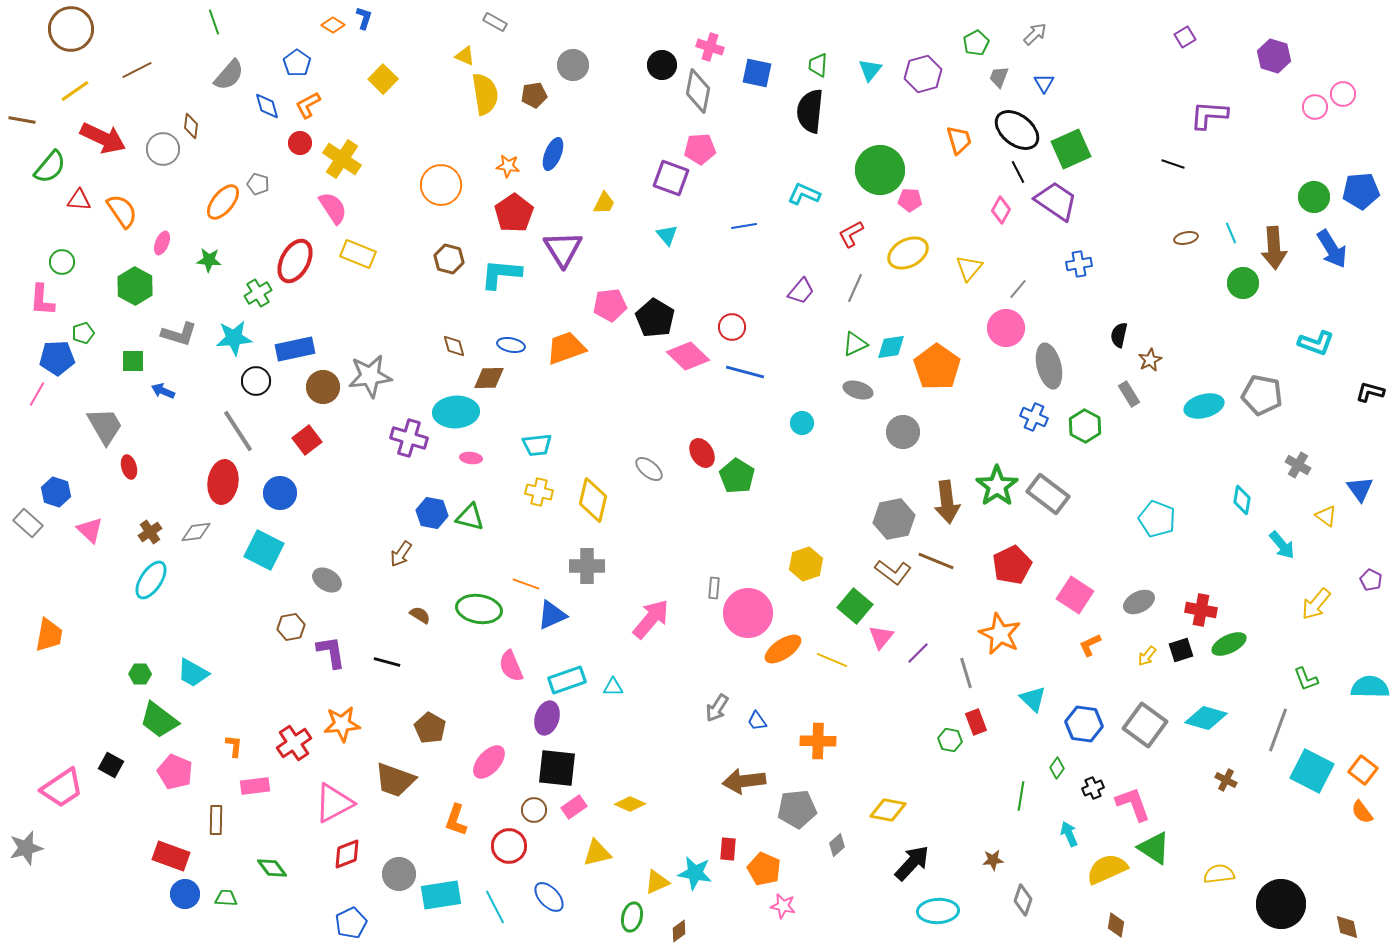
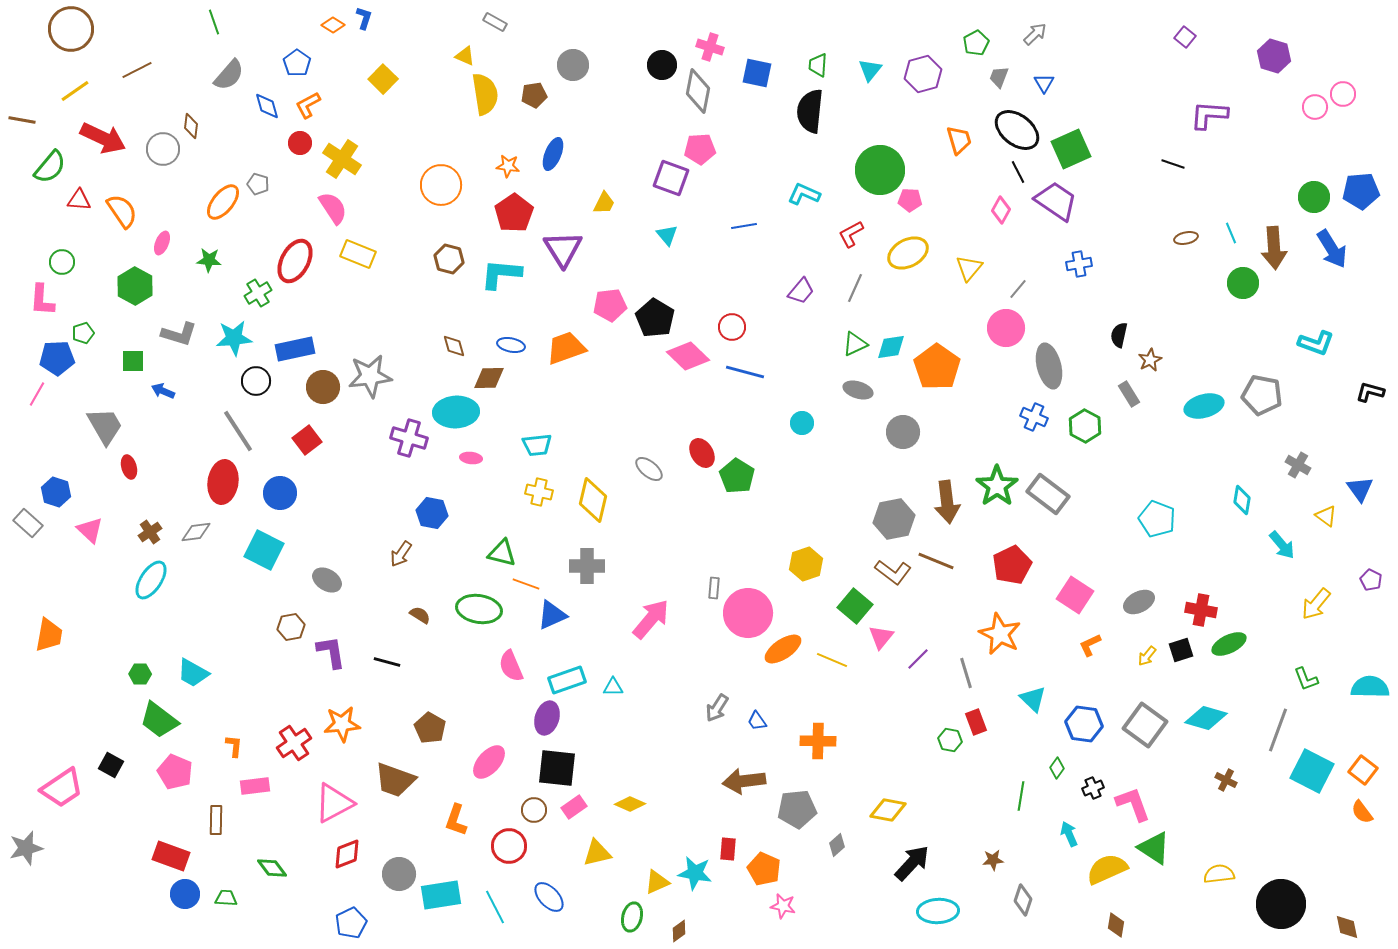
purple square at (1185, 37): rotated 20 degrees counterclockwise
green triangle at (470, 517): moved 32 px right, 36 px down
purple line at (918, 653): moved 6 px down
